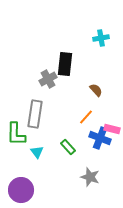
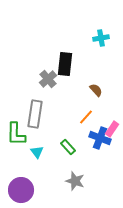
gray cross: rotated 12 degrees counterclockwise
pink rectangle: rotated 70 degrees counterclockwise
gray star: moved 15 px left, 4 px down
